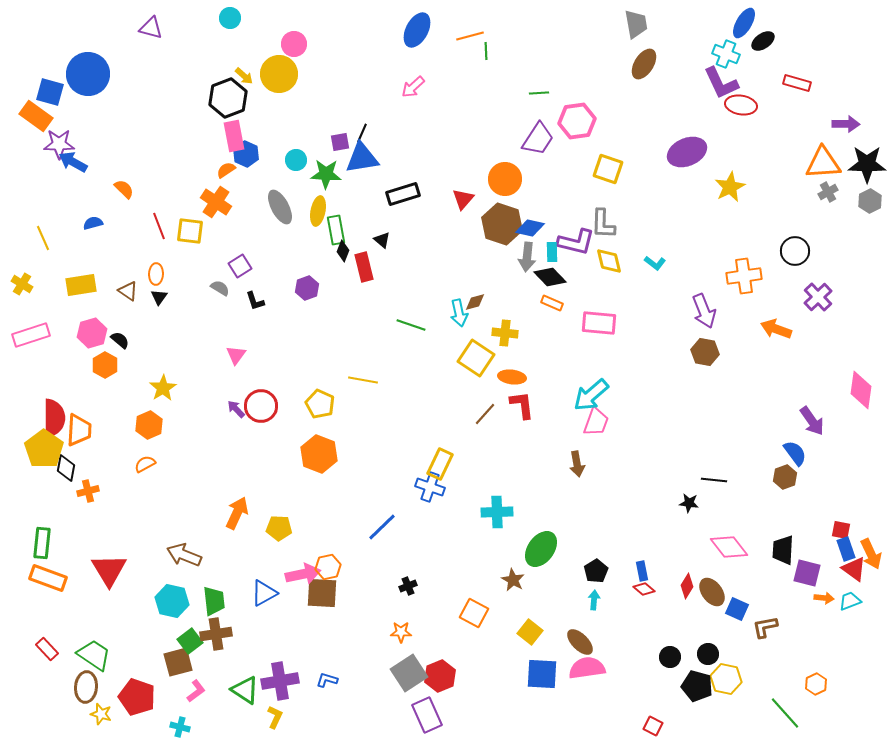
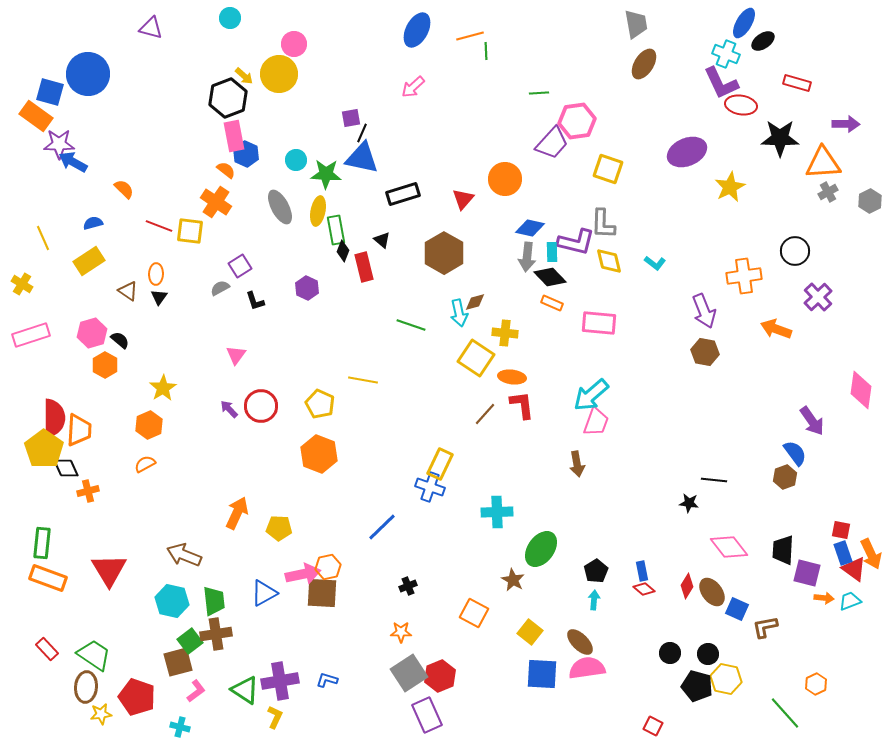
purple trapezoid at (538, 139): moved 14 px right, 4 px down; rotated 9 degrees clockwise
purple square at (340, 142): moved 11 px right, 24 px up
blue triangle at (362, 158): rotated 21 degrees clockwise
black star at (867, 164): moved 87 px left, 26 px up
orange semicircle at (226, 170): rotated 72 degrees clockwise
brown hexagon at (502, 224): moved 58 px left, 29 px down; rotated 12 degrees clockwise
red line at (159, 226): rotated 48 degrees counterclockwise
yellow rectangle at (81, 285): moved 8 px right, 24 px up; rotated 24 degrees counterclockwise
gray semicircle at (220, 288): rotated 60 degrees counterclockwise
purple hexagon at (307, 288): rotated 15 degrees counterclockwise
purple arrow at (236, 409): moved 7 px left
black diamond at (66, 468): rotated 36 degrees counterclockwise
blue rectangle at (846, 549): moved 3 px left, 4 px down
black circle at (670, 657): moved 4 px up
yellow star at (101, 714): rotated 25 degrees counterclockwise
